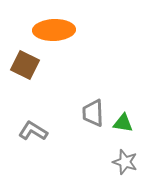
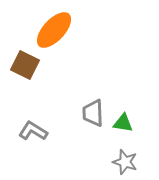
orange ellipse: rotated 45 degrees counterclockwise
